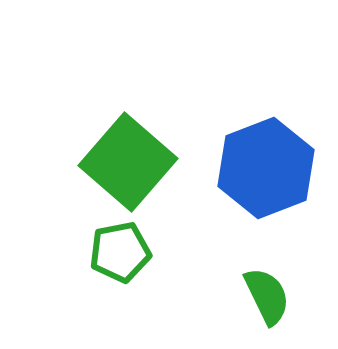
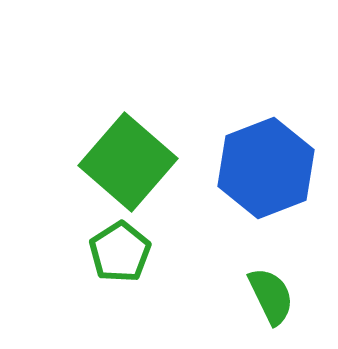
green pentagon: rotated 22 degrees counterclockwise
green semicircle: moved 4 px right
